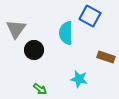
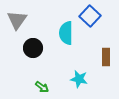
blue square: rotated 15 degrees clockwise
gray triangle: moved 1 px right, 9 px up
black circle: moved 1 px left, 2 px up
brown rectangle: rotated 72 degrees clockwise
green arrow: moved 2 px right, 2 px up
